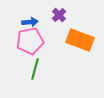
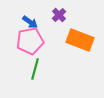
blue arrow: rotated 42 degrees clockwise
